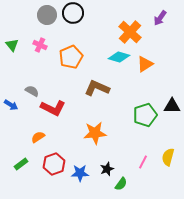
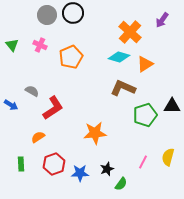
purple arrow: moved 2 px right, 2 px down
brown L-shape: moved 26 px right
red L-shape: rotated 60 degrees counterclockwise
green rectangle: rotated 56 degrees counterclockwise
